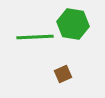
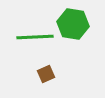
brown square: moved 17 px left
